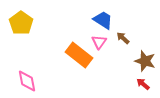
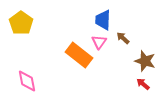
blue trapezoid: rotated 120 degrees counterclockwise
